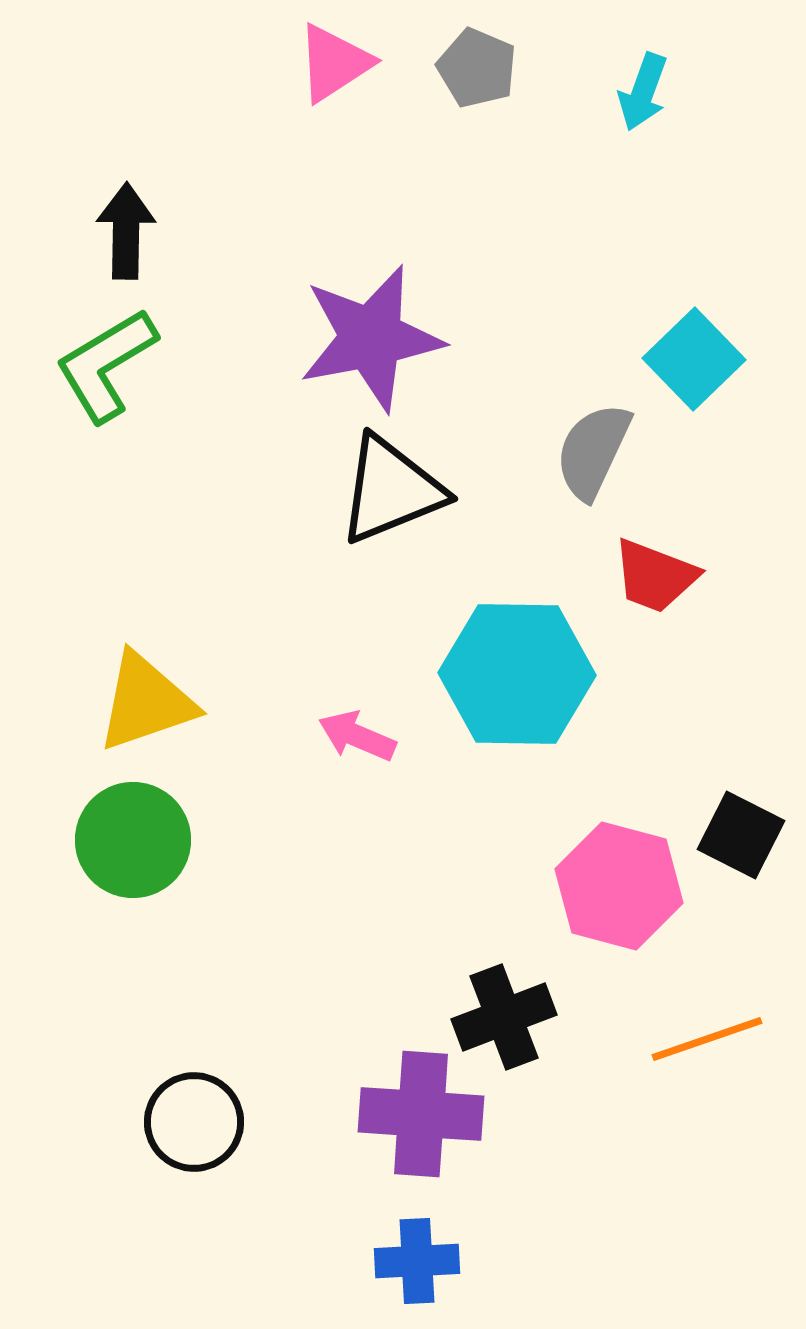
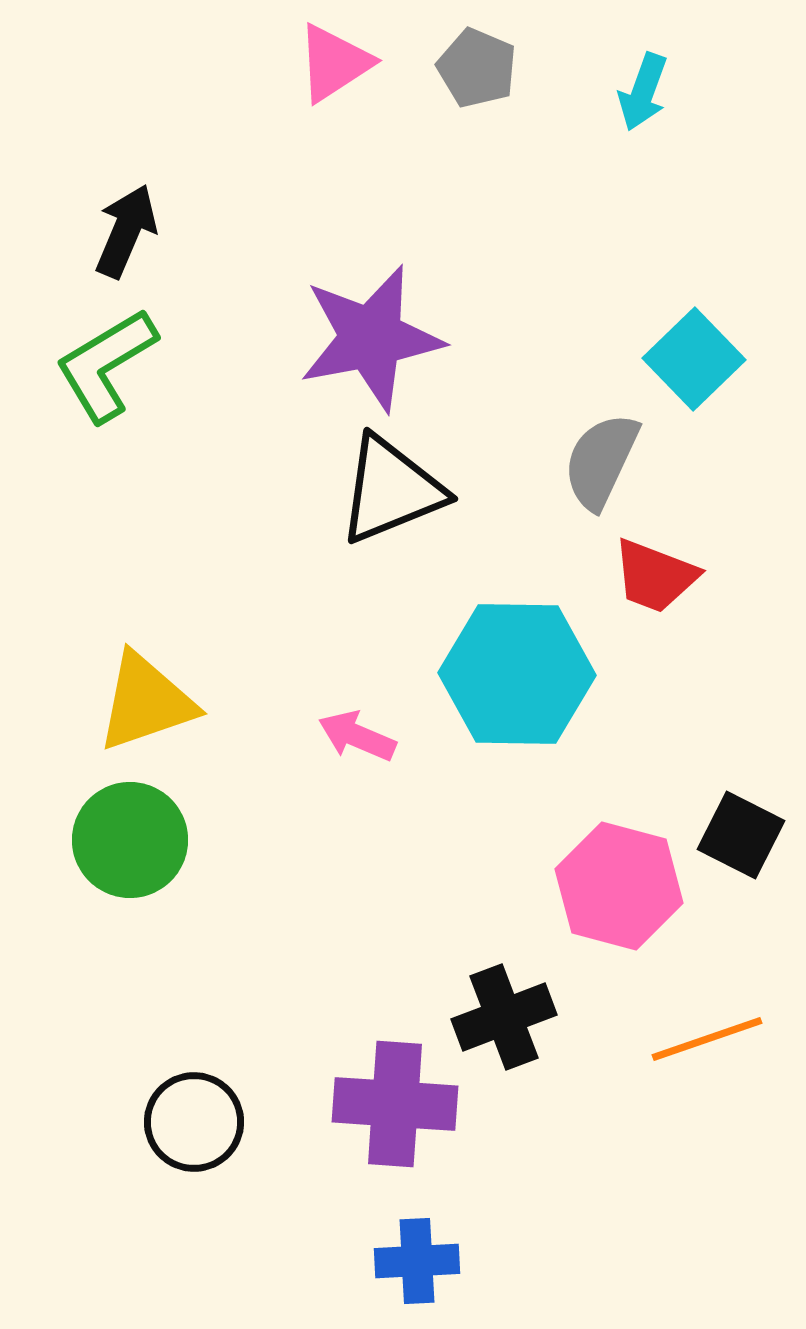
black arrow: rotated 22 degrees clockwise
gray semicircle: moved 8 px right, 10 px down
green circle: moved 3 px left
purple cross: moved 26 px left, 10 px up
